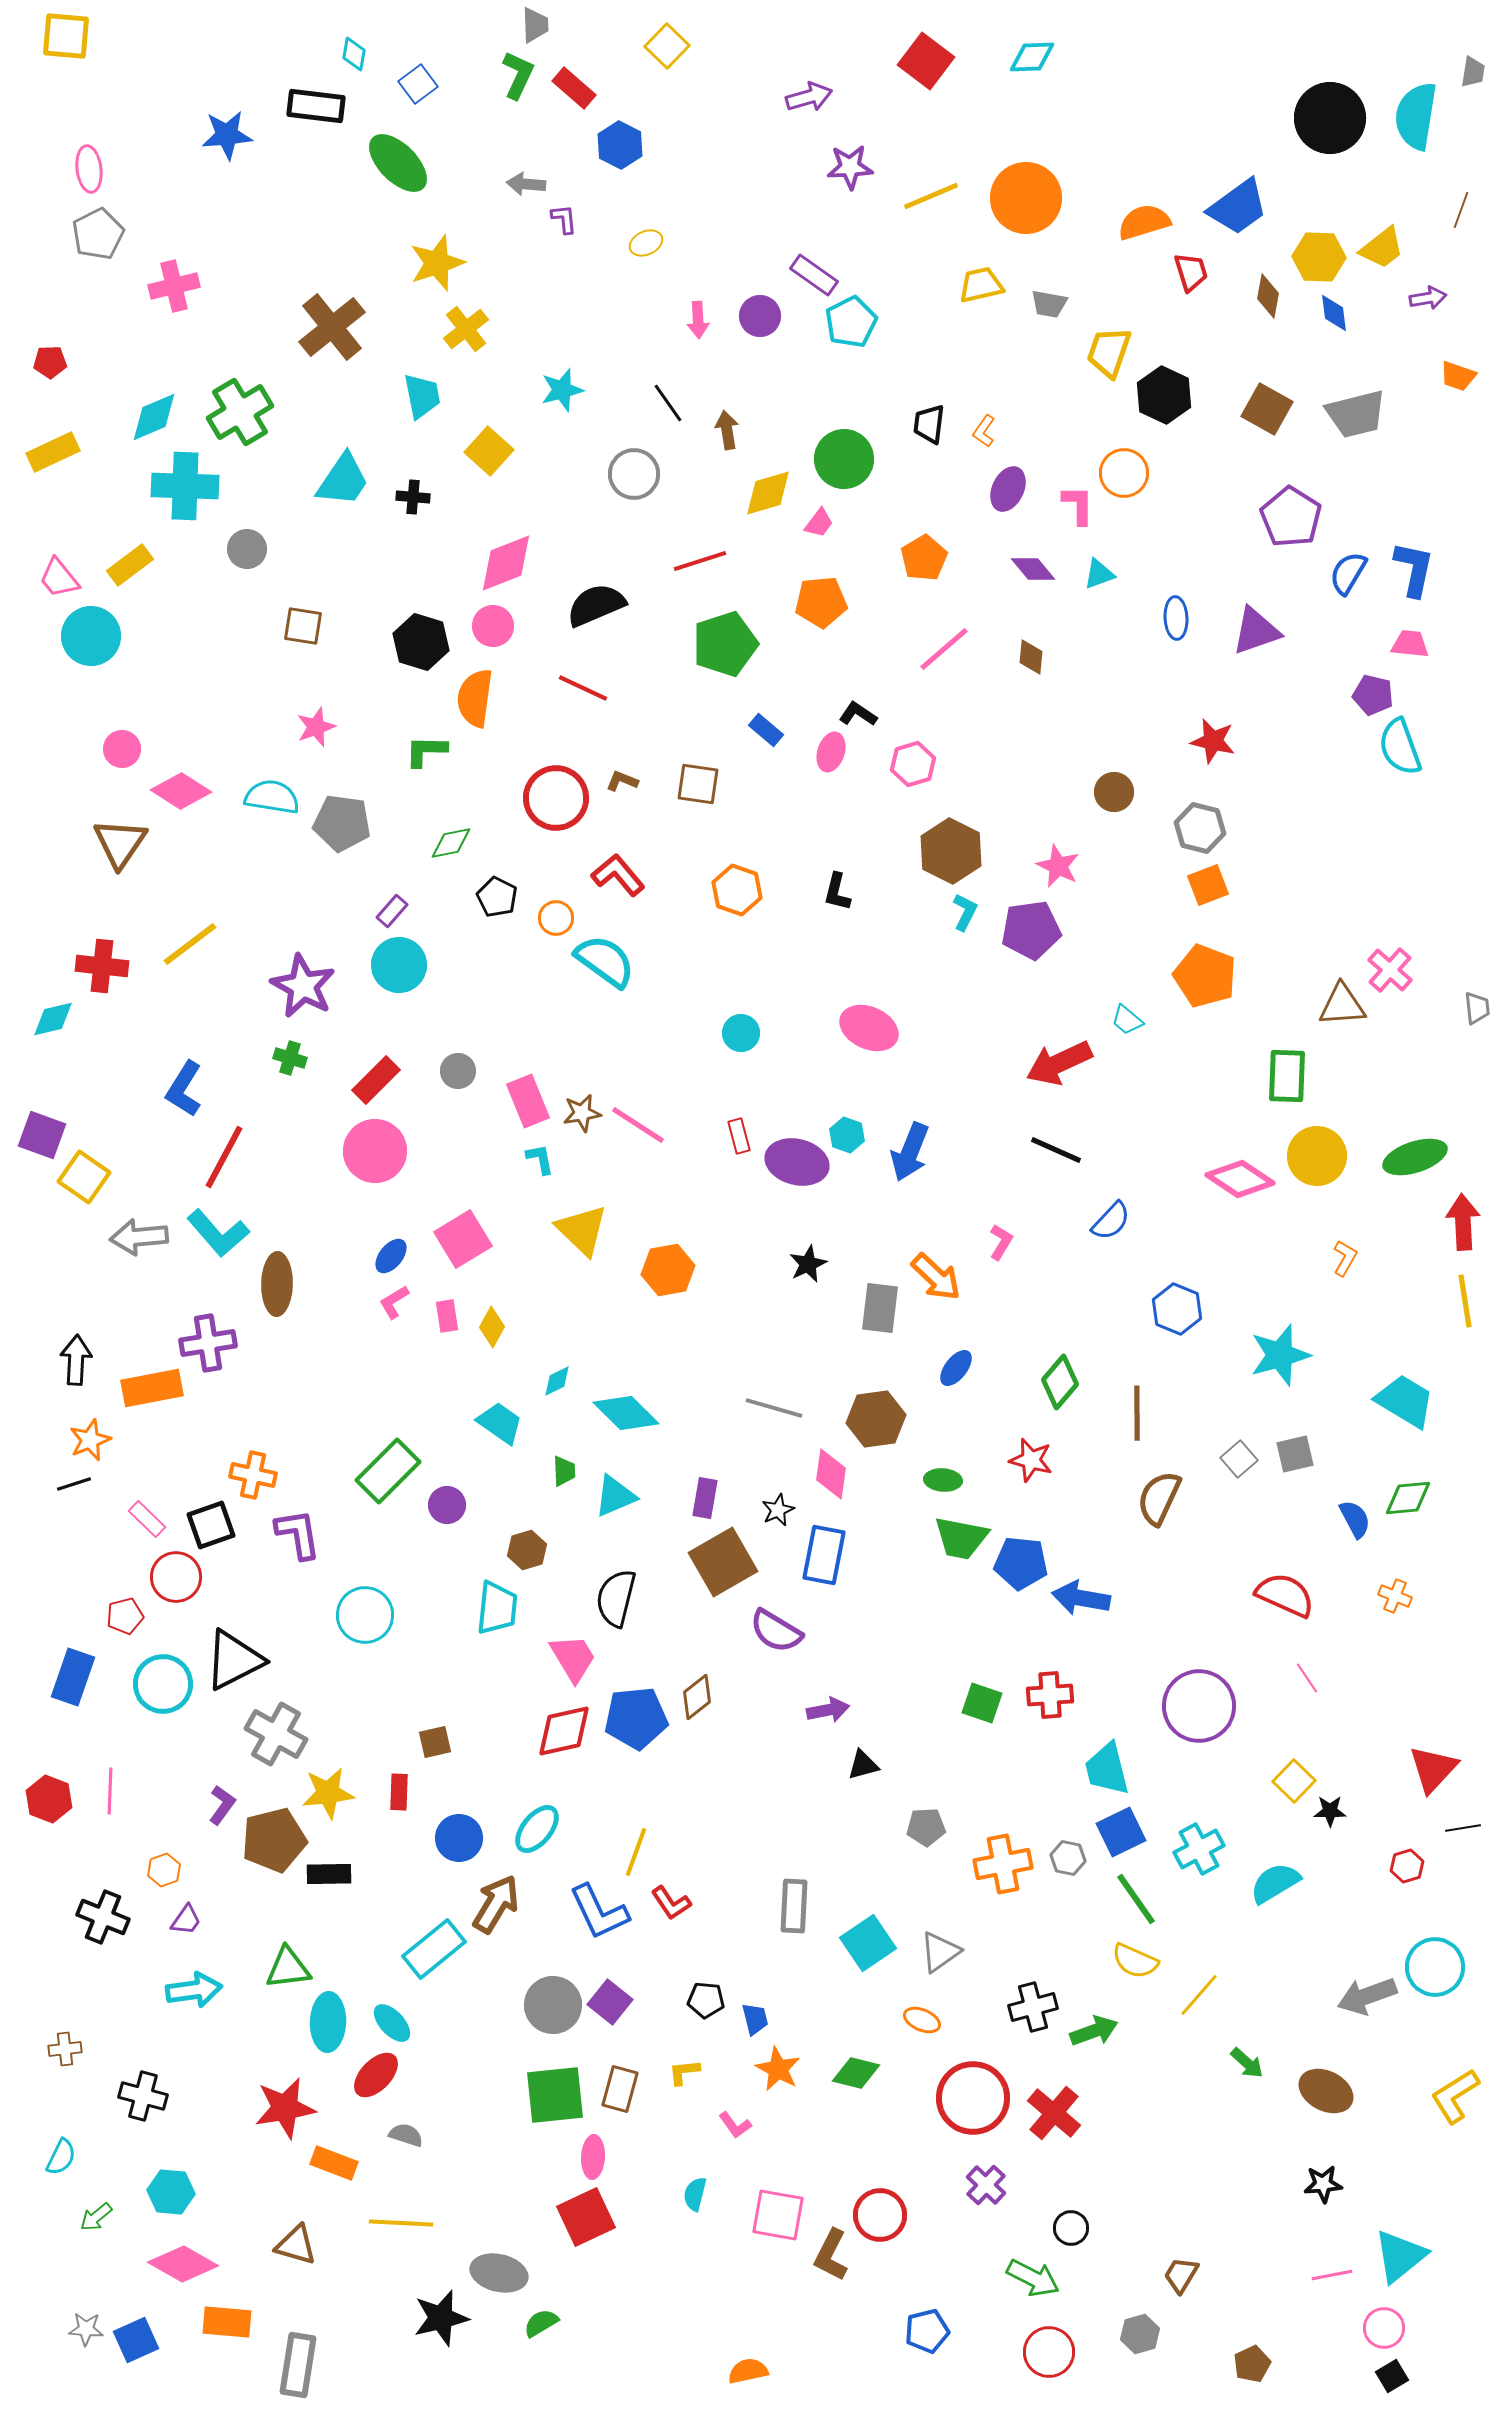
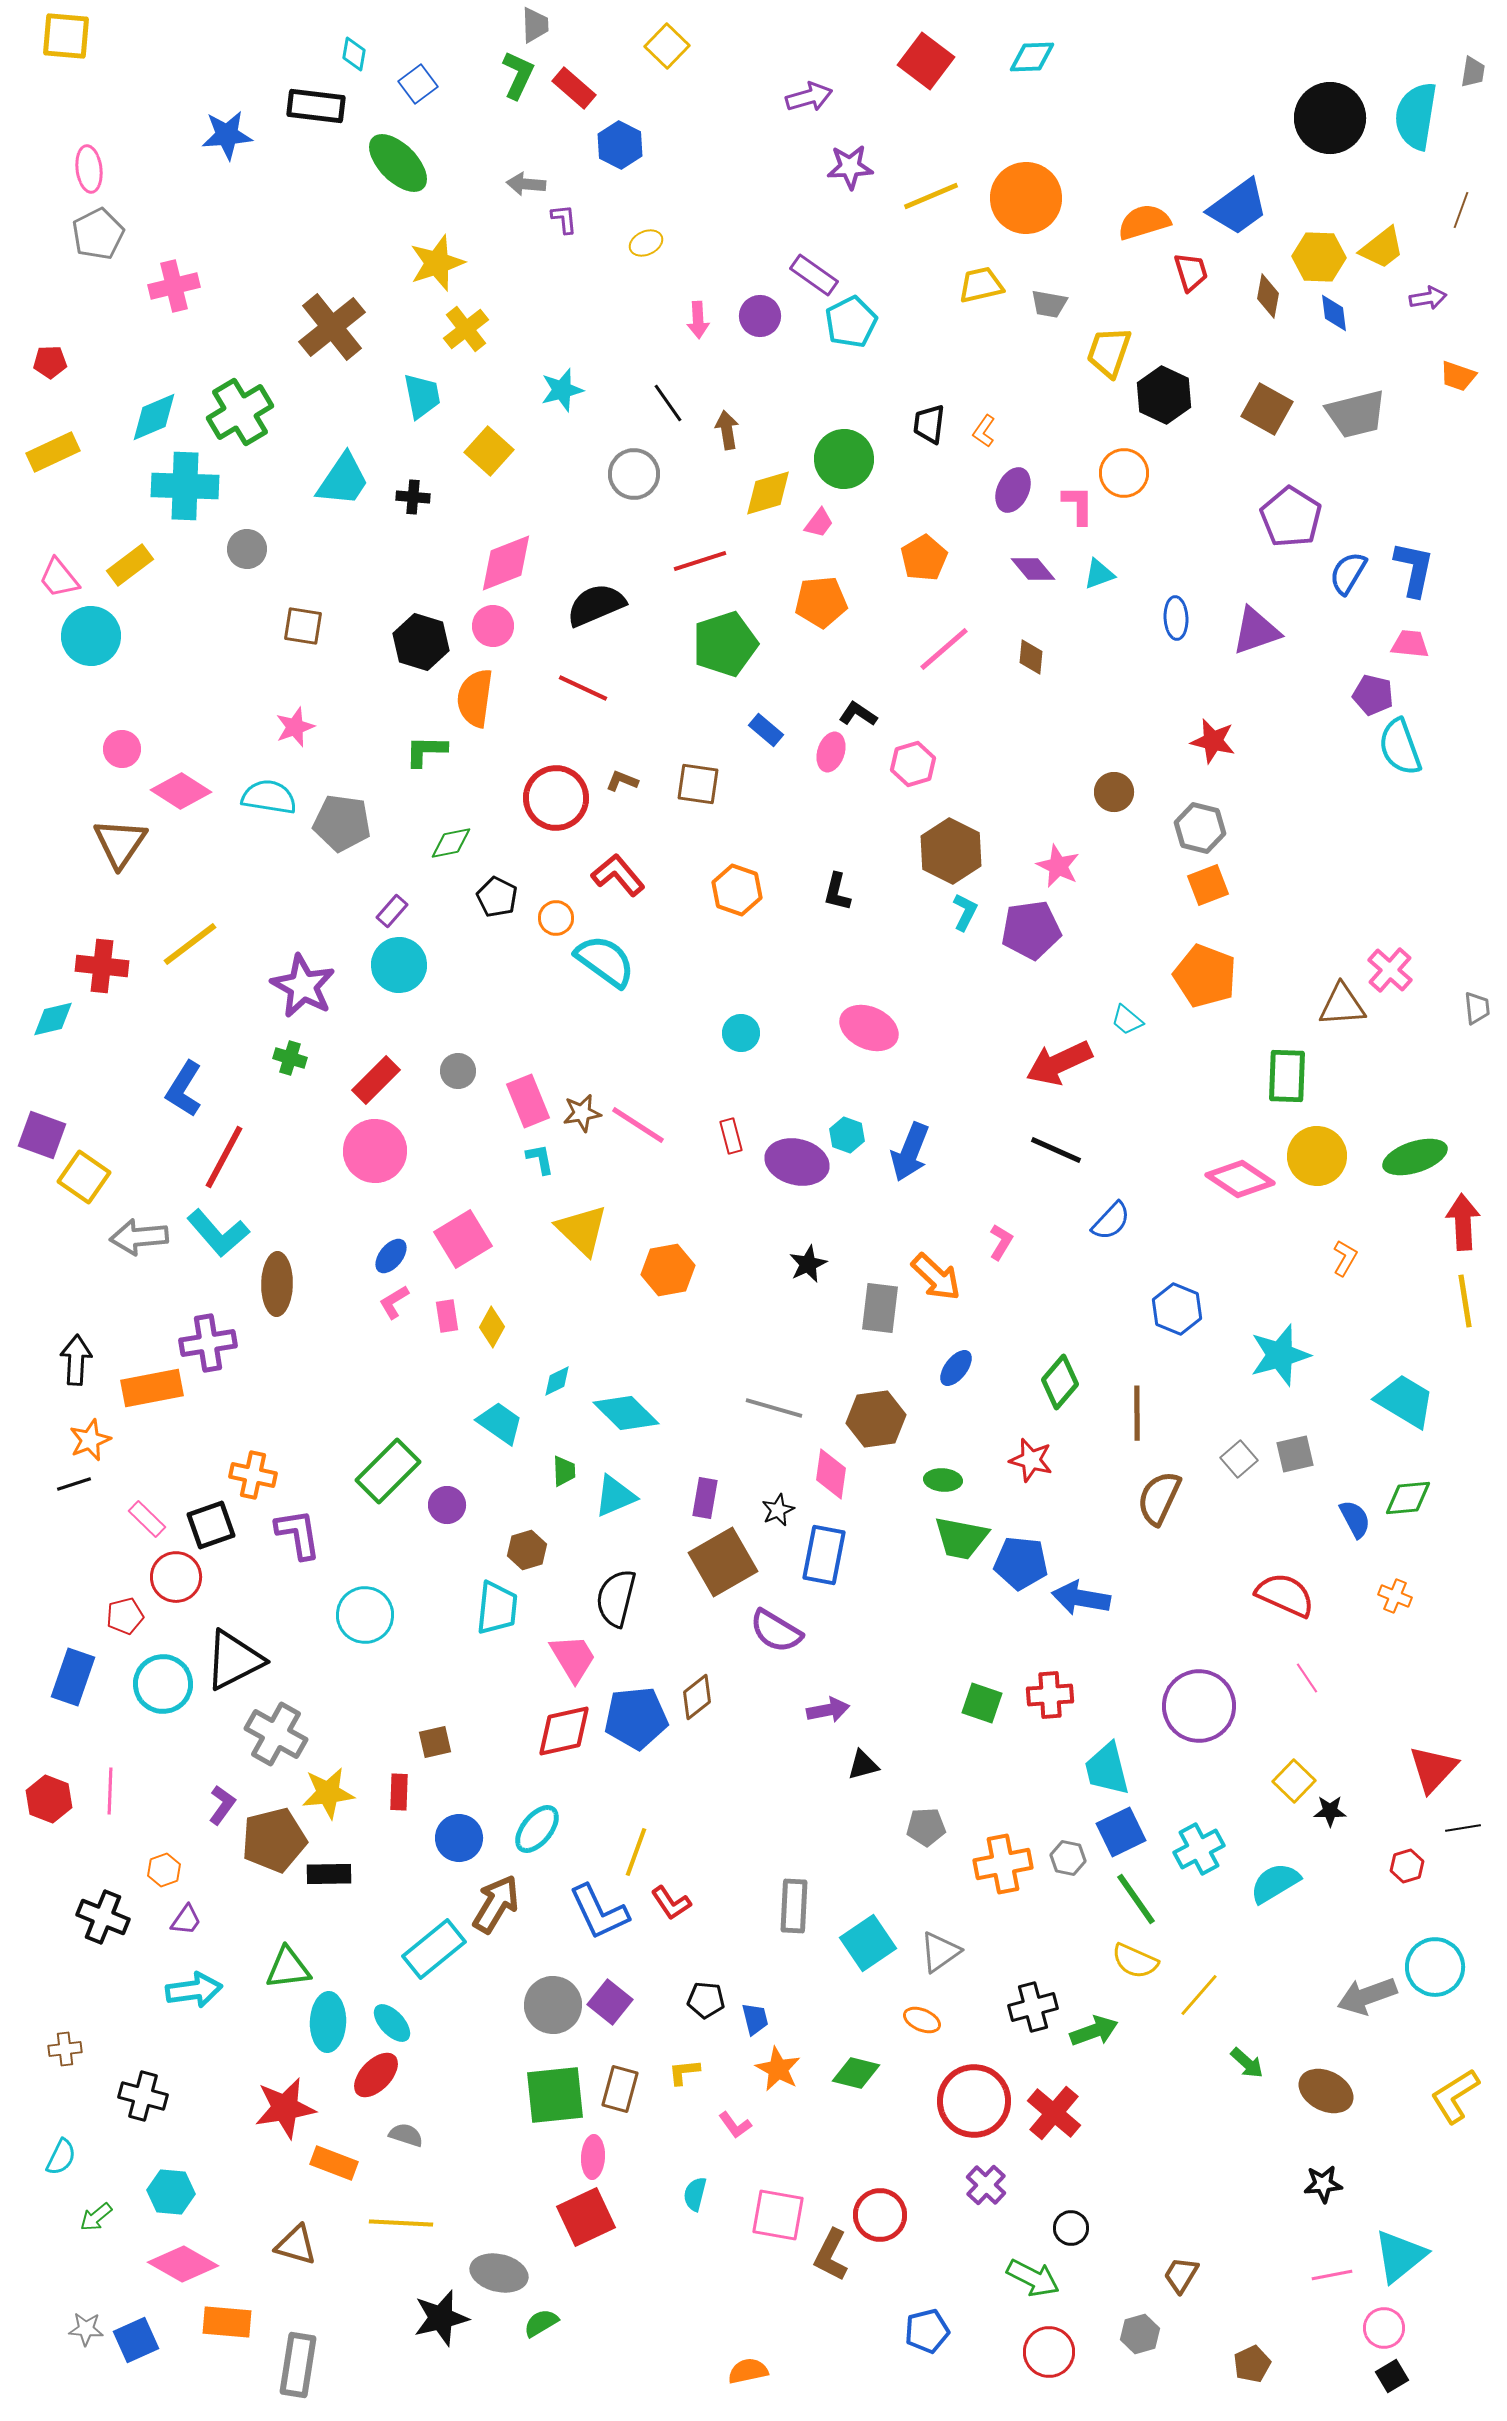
purple ellipse at (1008, 489): moved 5 px right, 1 px down
pink star at (316, 727): moved 21 px left
cyan semicircle at (272, 797): moved 3 px left
red rectangle at (739, 1136): moved 8 px left
red circle at (973, 2098): moved 1 px right, 3 px down
